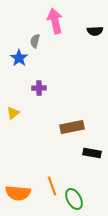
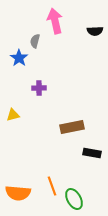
yellow triangle: moved 2 px down; rotated 24 degrees clockwise
